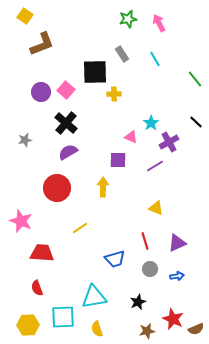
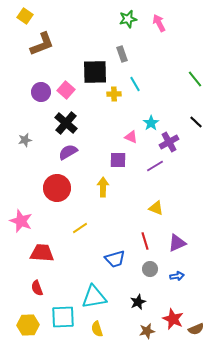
gray rectangle: rotated 14 degrees clockwise
cyan line: moved 20 px left, 25 px down
